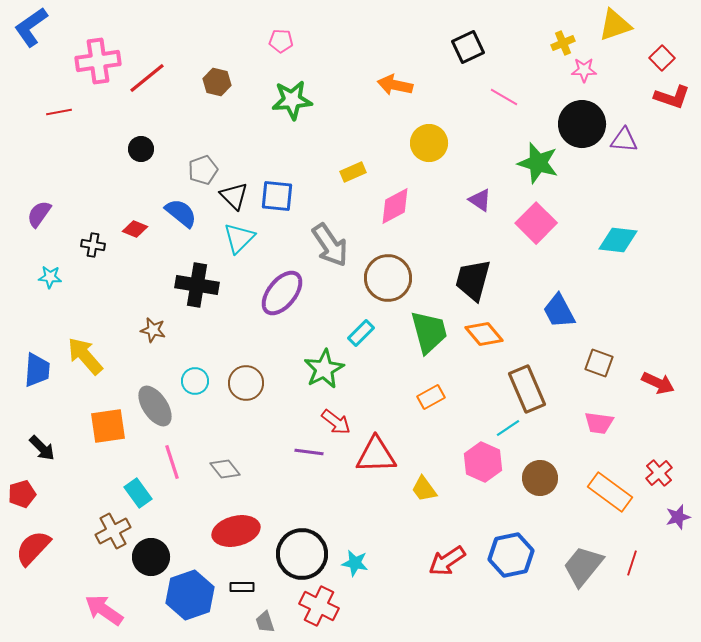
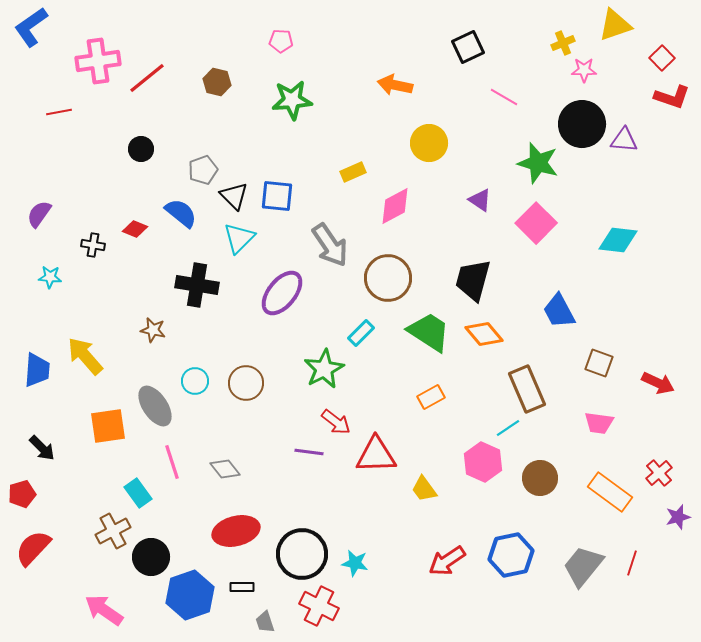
green trapezoid at (429, 332): rotated 42 degrees counterclockwise
